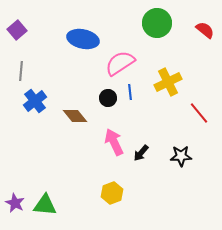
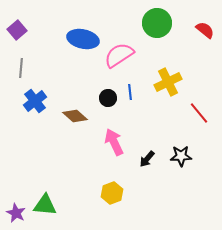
pink semicircle: moved 1 px left, 8 px up
gray line: moved 3 px up
brown diamond: rotated 10 degrees counterclockwise
black arrow: moved 6 px right, 6 px down
purple star: moved 1 px right, 10 px down
